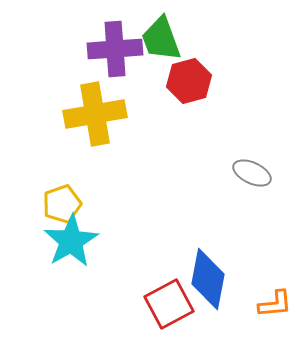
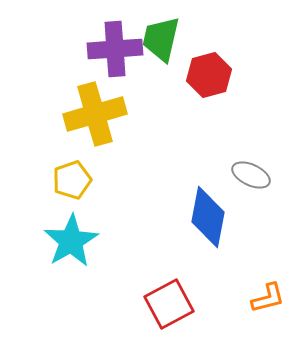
green trapezoid: rotated 33 degrees clockwise
red hexagon: moved 20 px right, 6 px up
yellow cross: rotated 6 degrees counterclockwise
gray ellipse: moved 1 px left, 2 px down
yellow pentagon: moved 10 px right, 24 px up
blue diamond: moved 62 px up
orange L-shape: moved 7 px left, 6 px up; rotated 9 degrees counterclockwise
